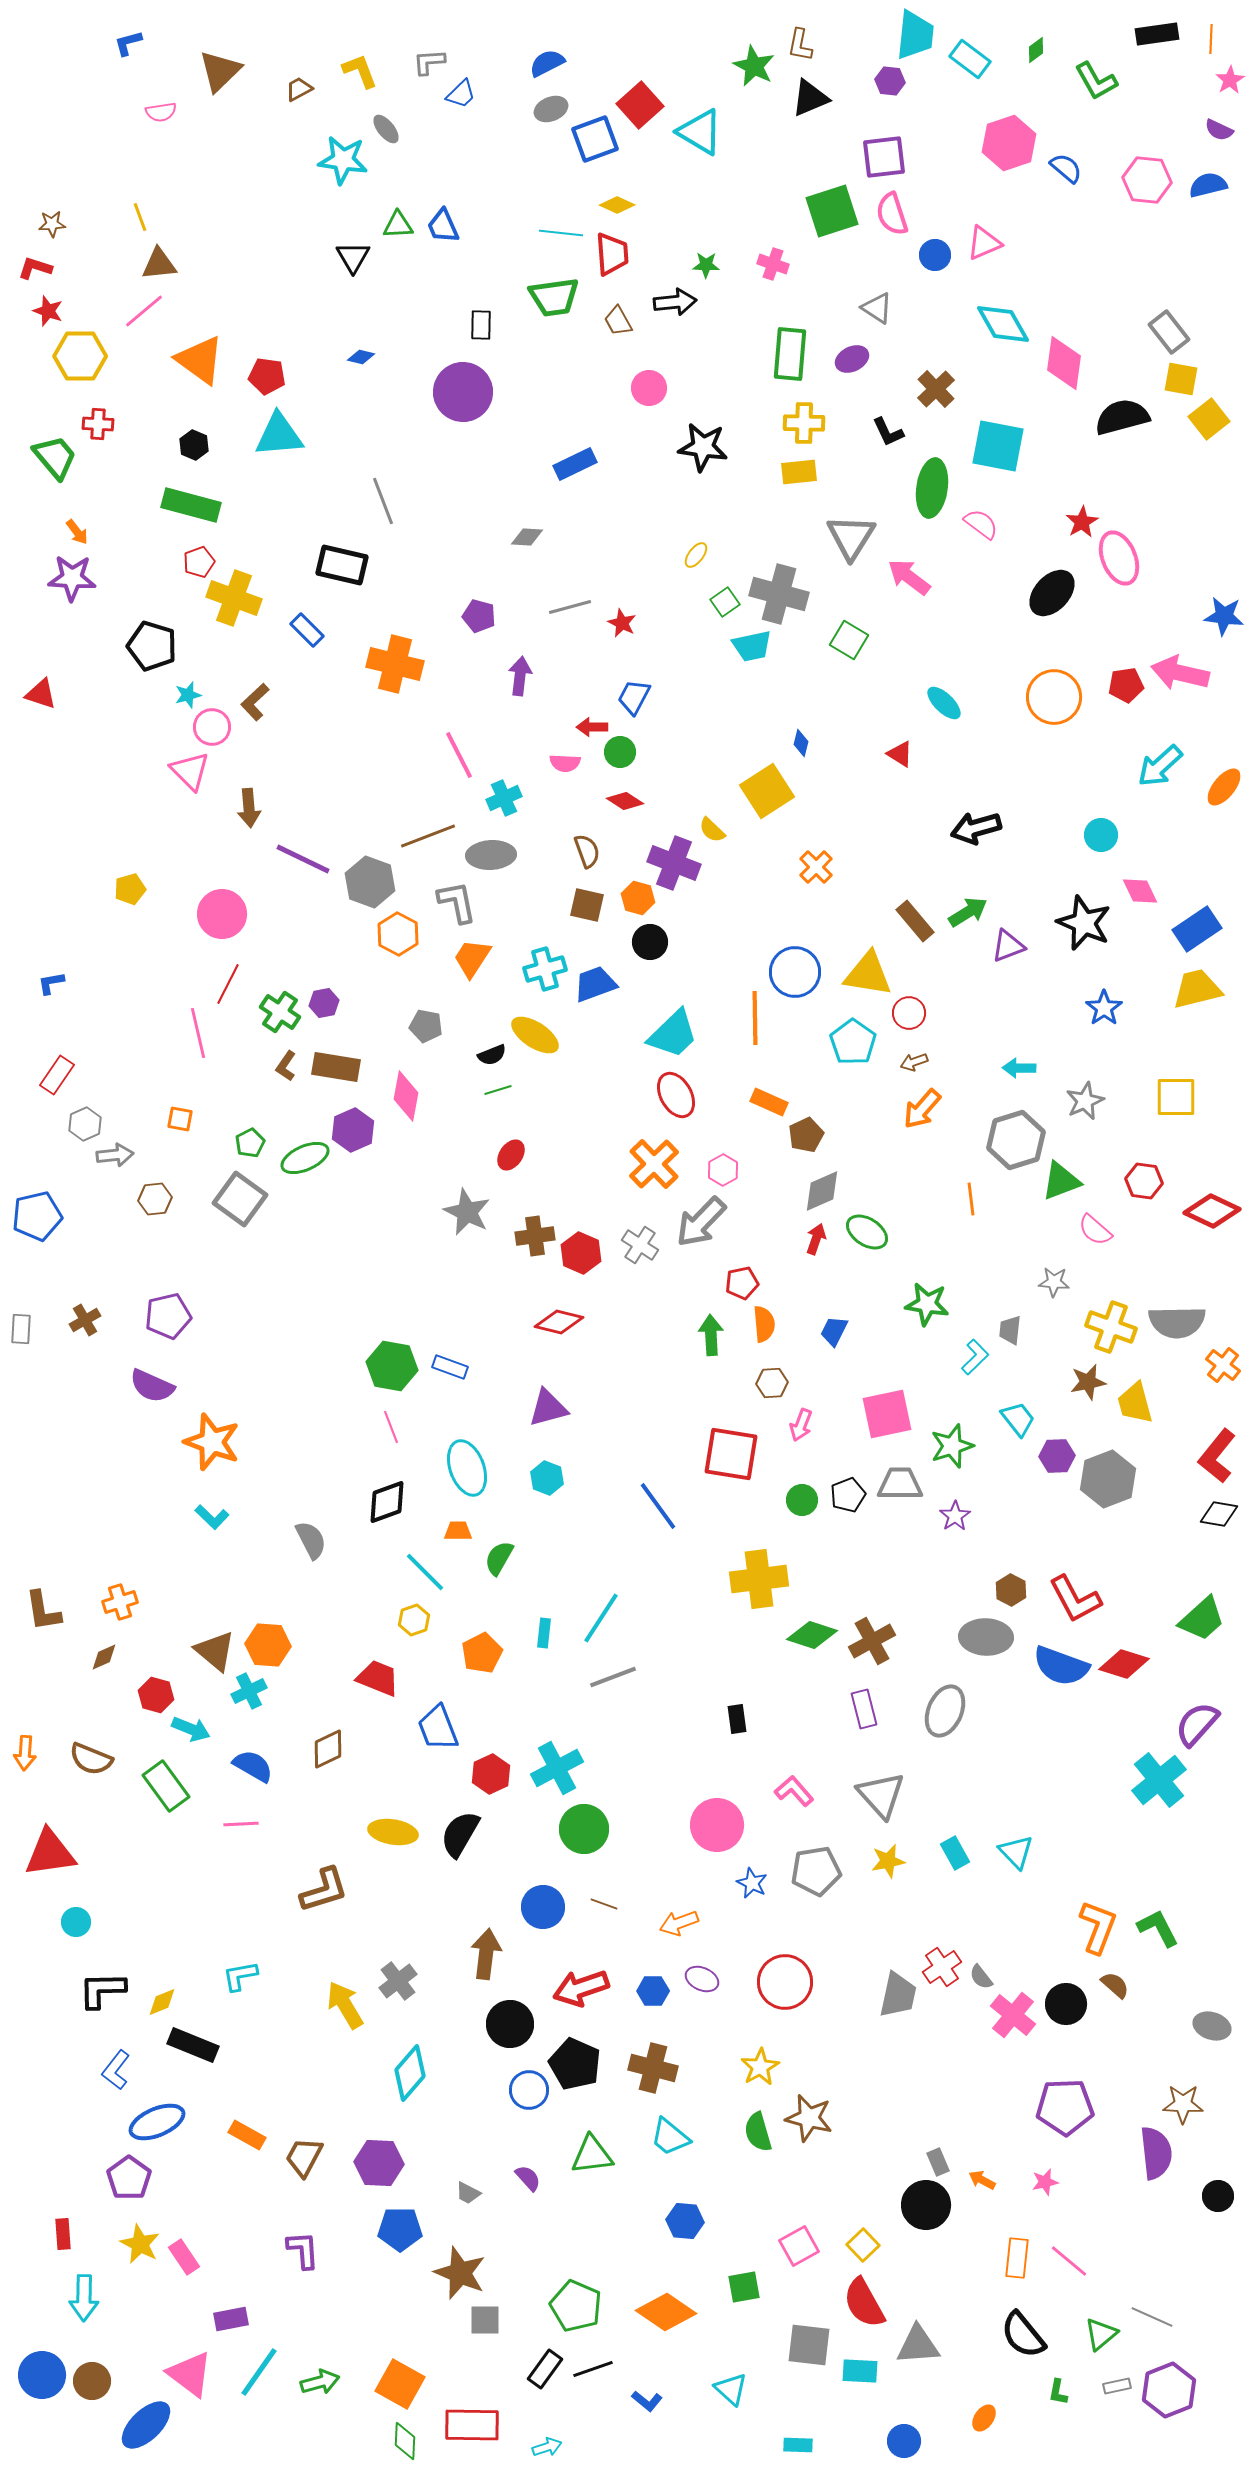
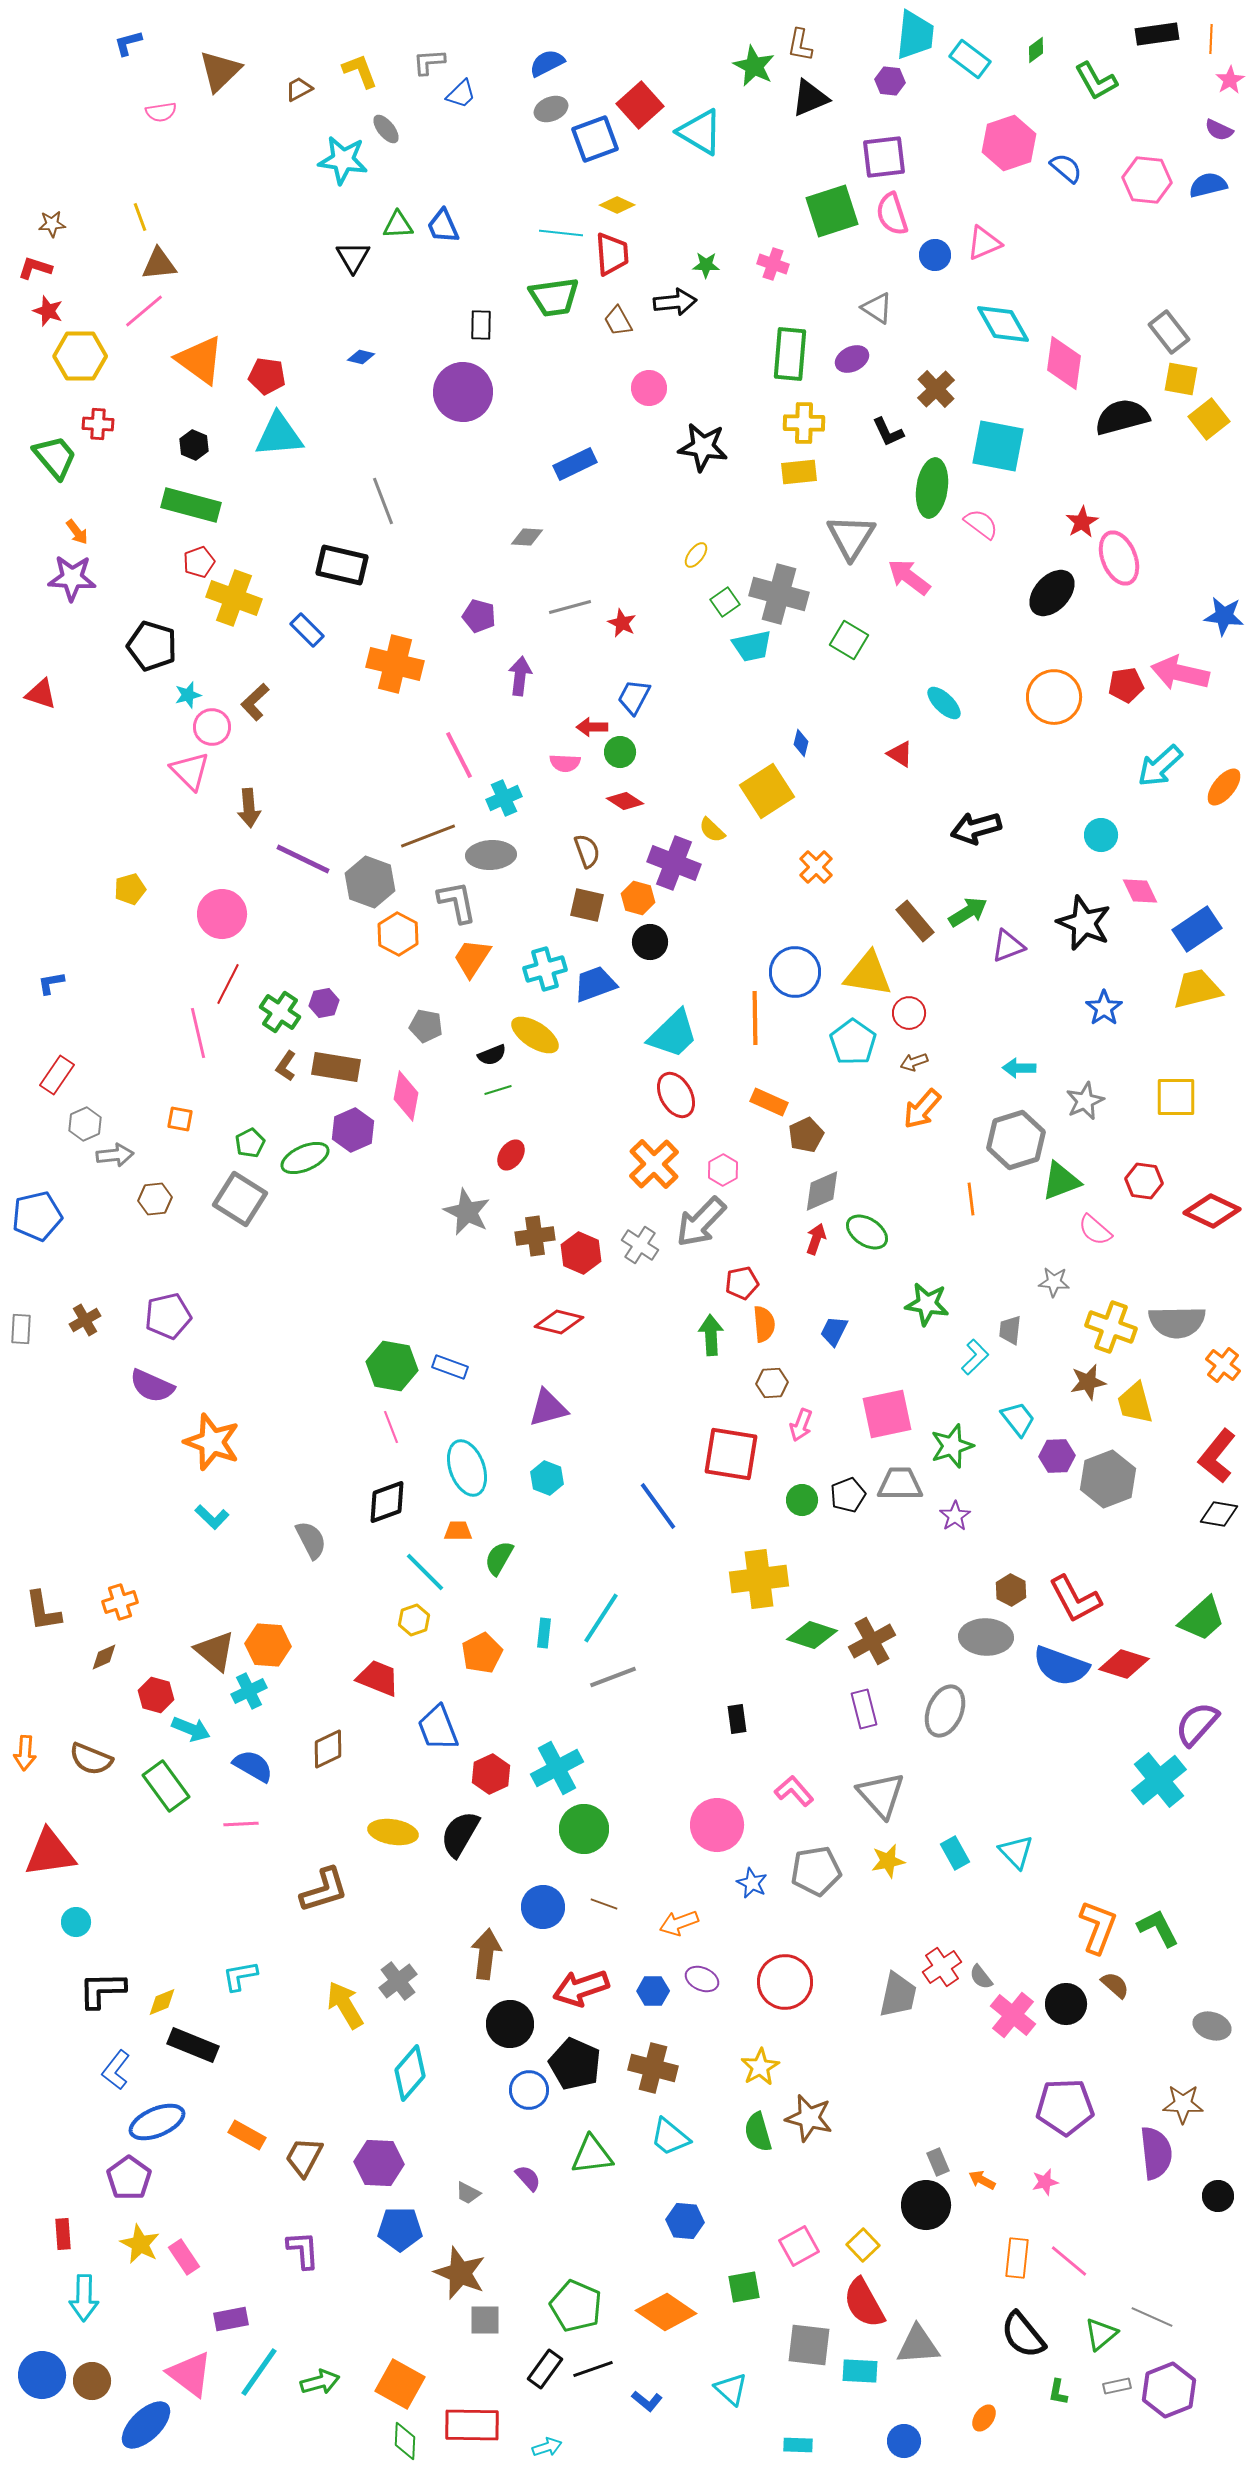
gray square at (240, 1199): rotated 4 degrees counterclockwise
